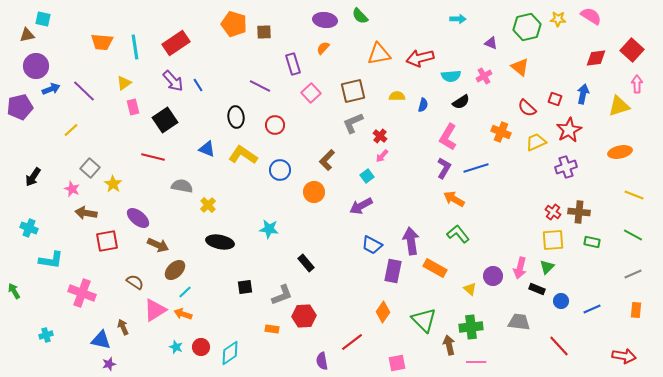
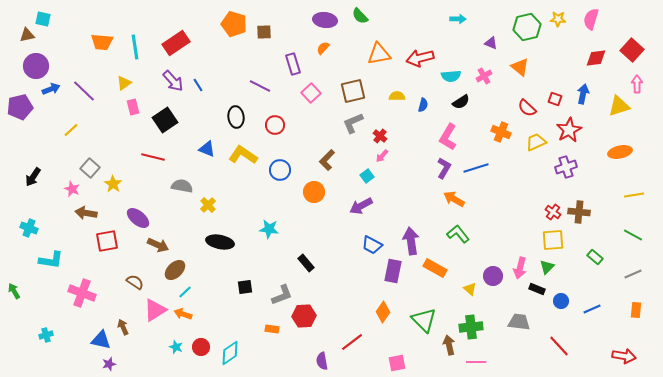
pink semicircle at (591, 16): moved 3 px down; rotated 105 degrees counterclockwise
yellow line at (634, 195): rotated 30 degrees counterclockwise
green rectangle at (592, 242): moved 3 px right, 15 px down; rotated 28 degrees clockwise
